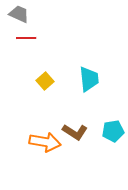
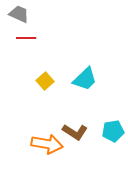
cyan trapezoid: moved 4 px left; rotated 52 degrees clockwise
orange arrow: moved 2 px right, 2 px down
